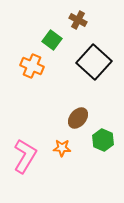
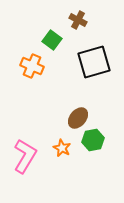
black square: rotated 32 degrees clockwise
green hexagon: moved 10 px left; rotated 25 degrees clockwise
orange star: rotated 24 degrees clockwise
